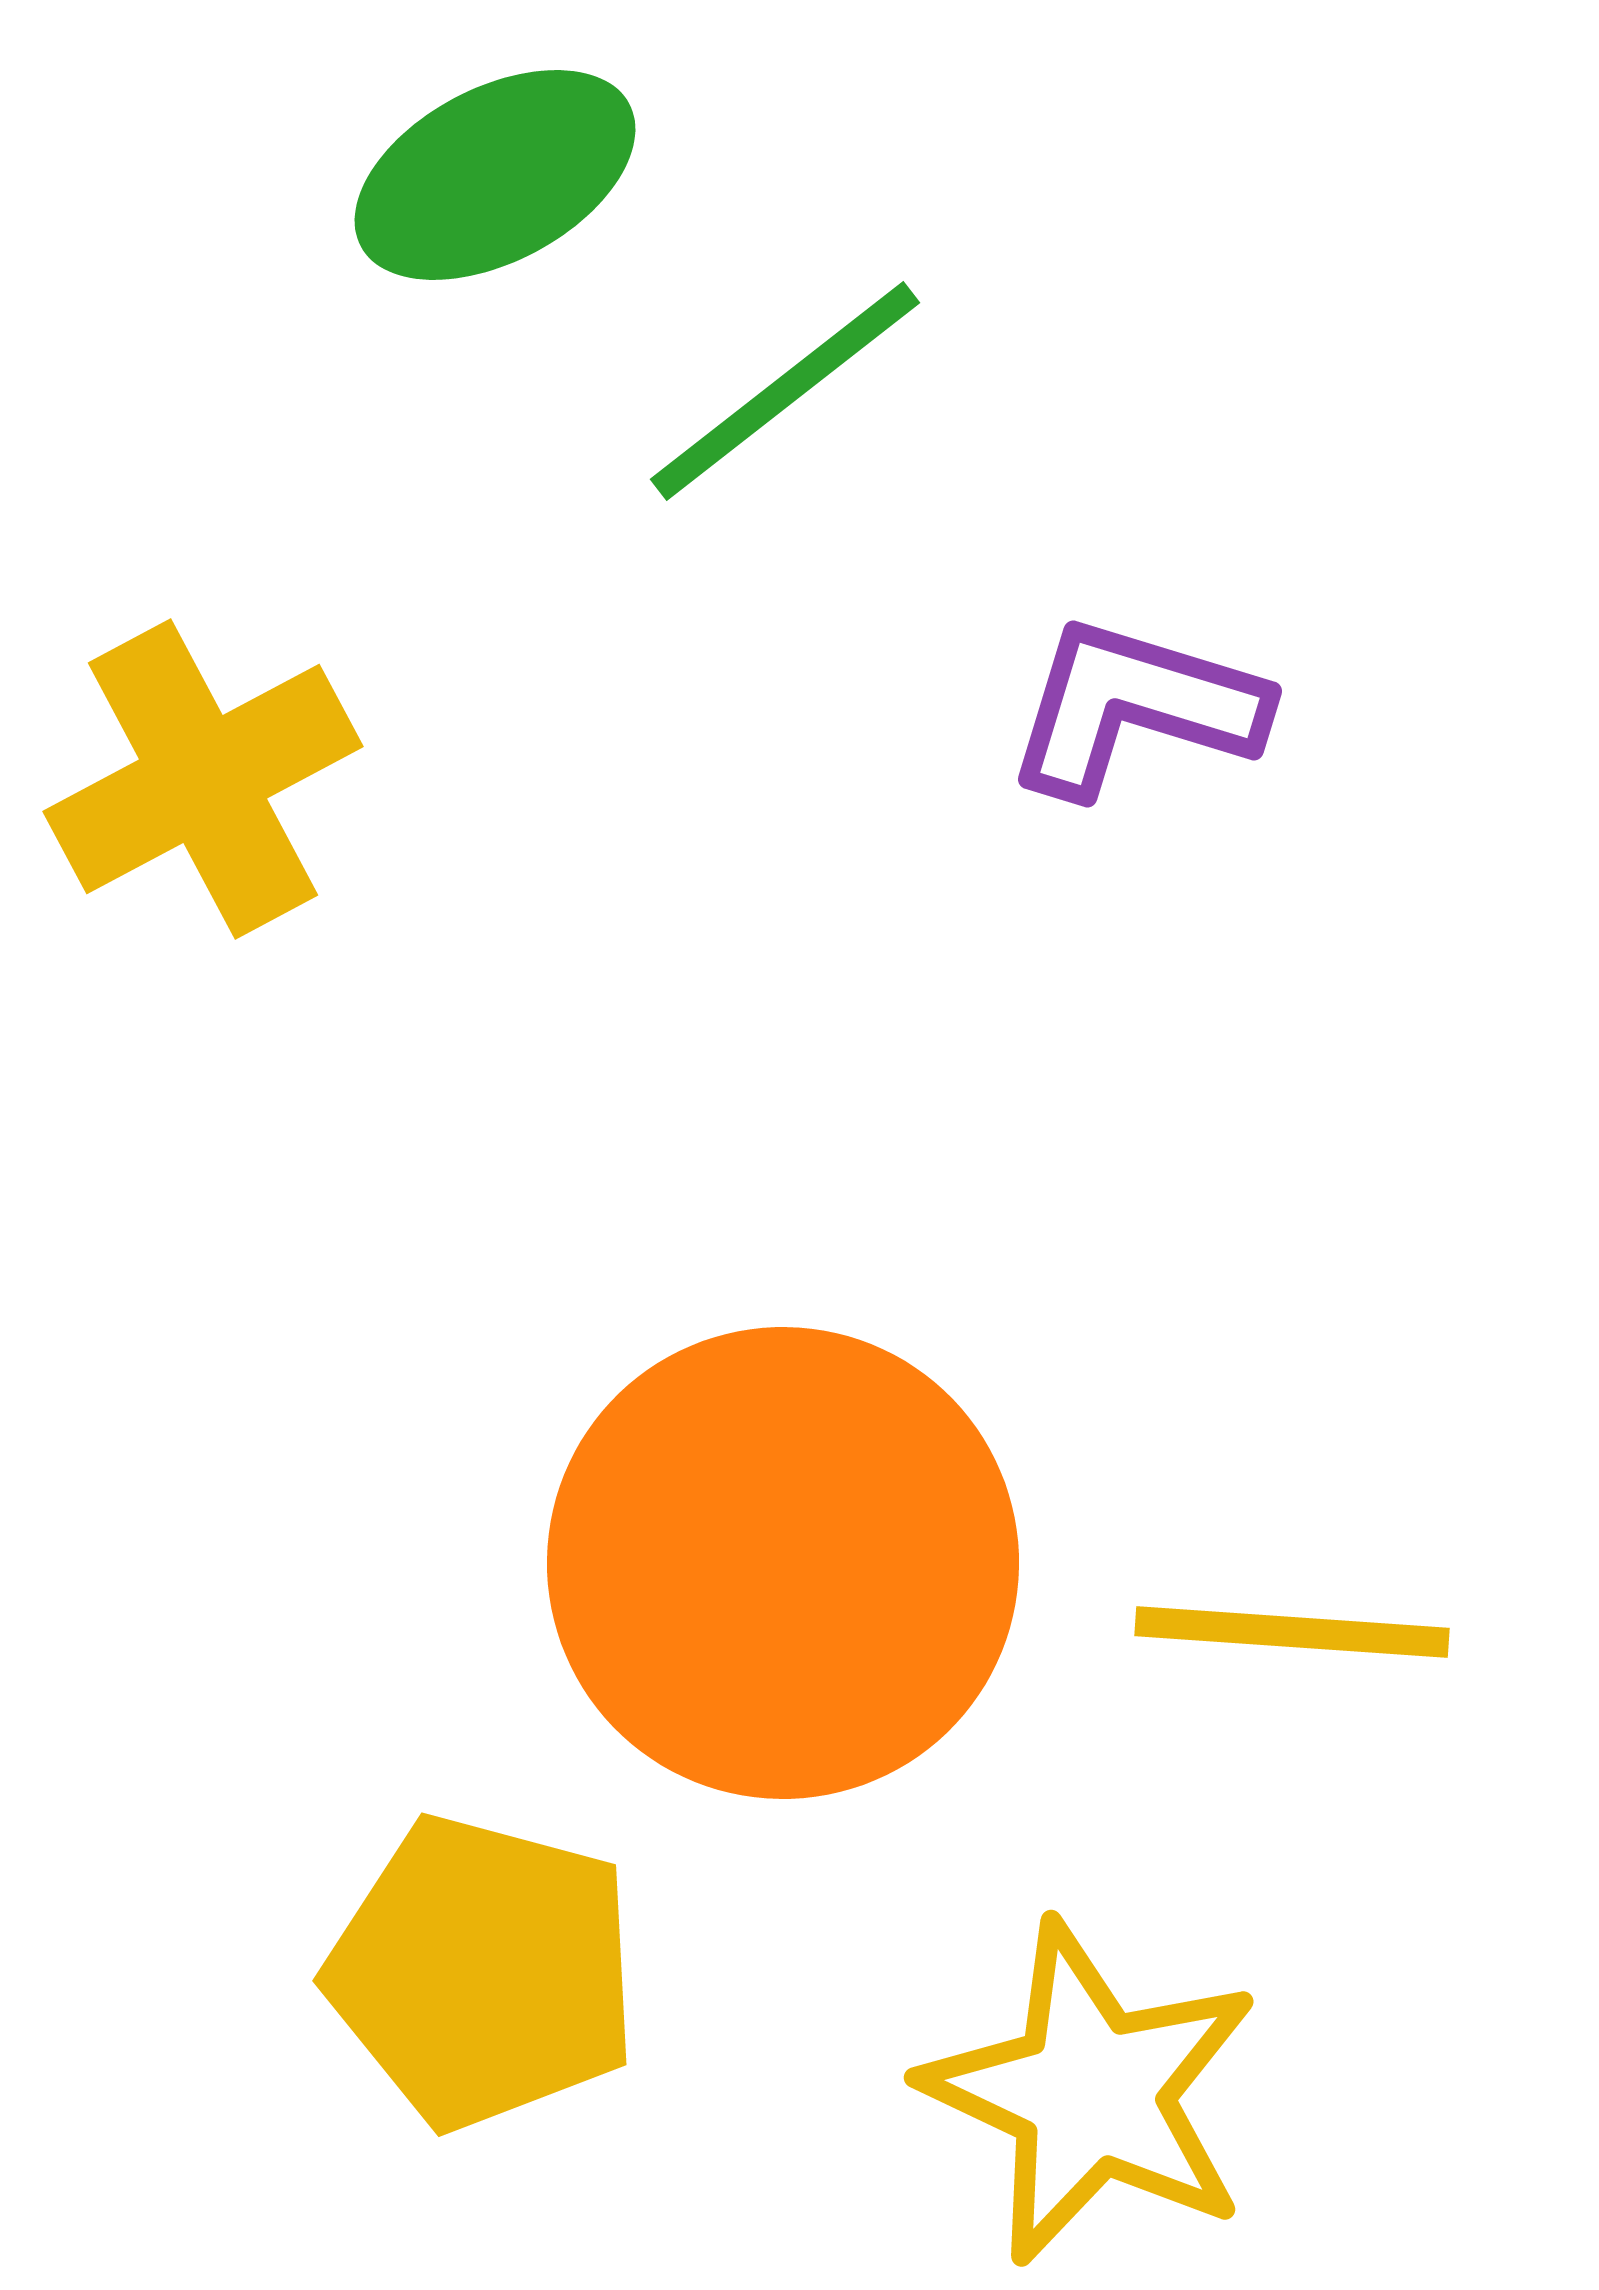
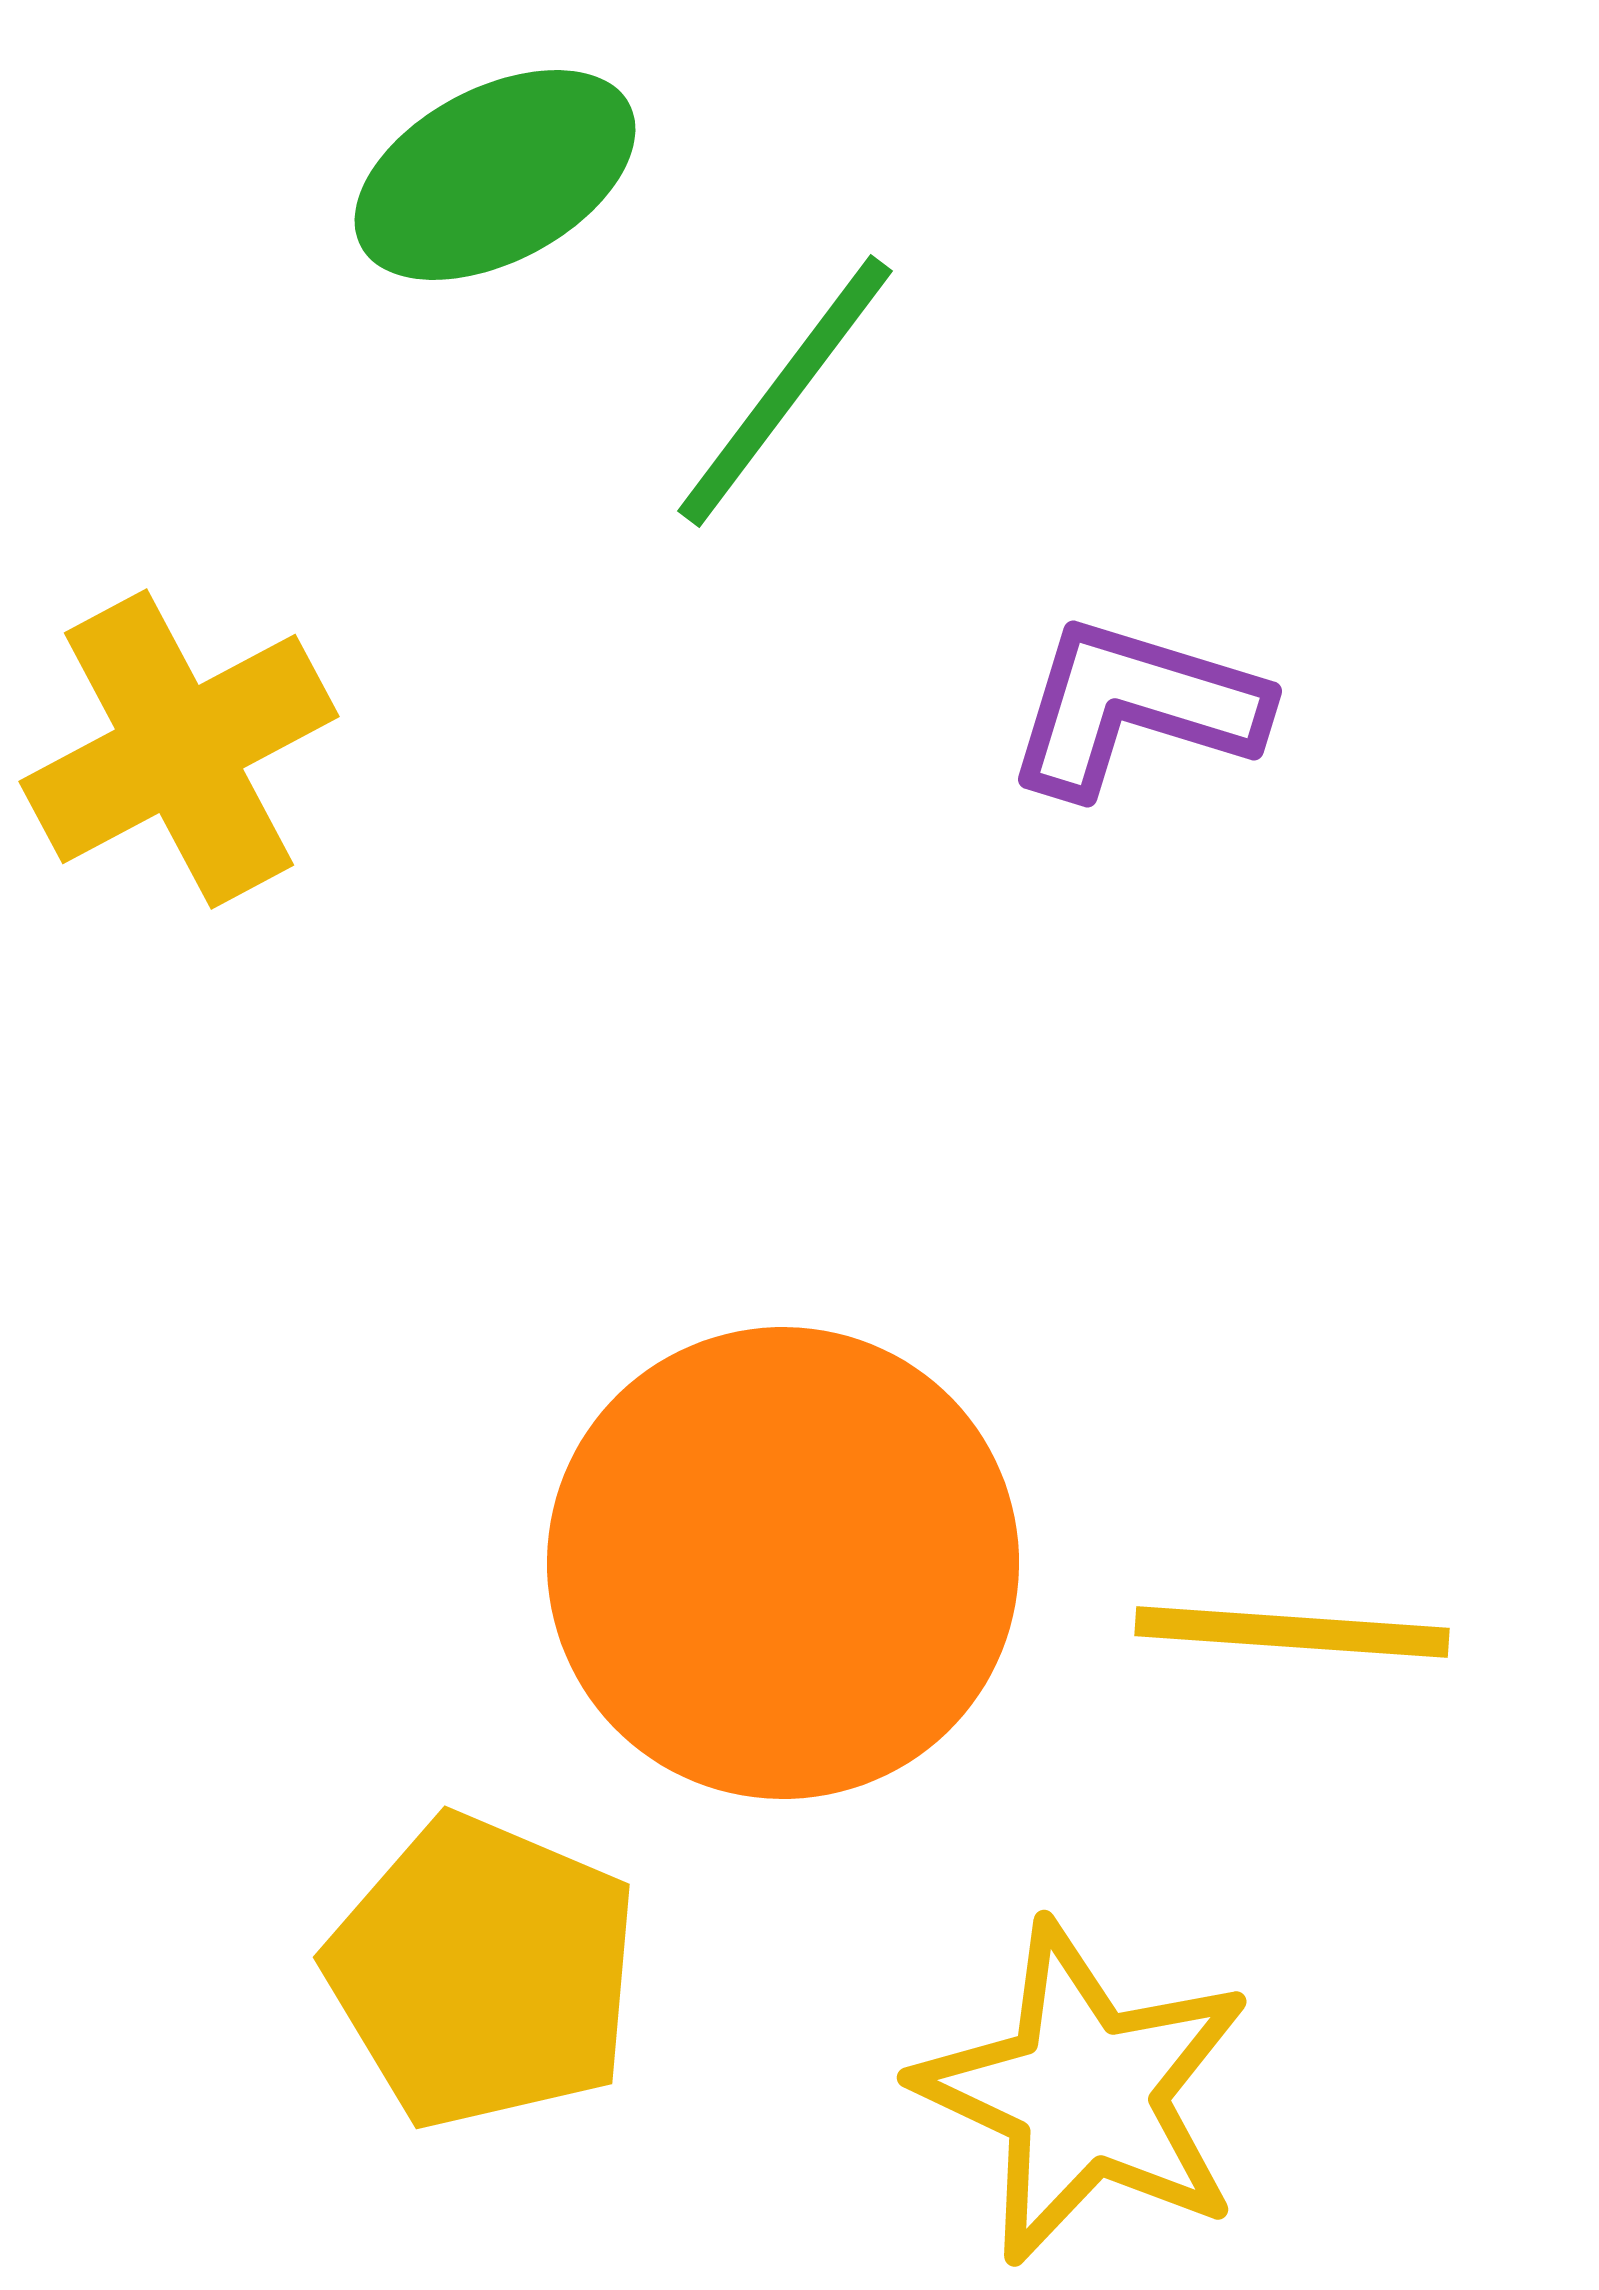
green line: rotated 15 degrees counterclockwise
yellow cross: moved 24 px left, 30 px up
yellow pentagon: rotated 8 degrees clockwise
yellow star: moved 7 px left
